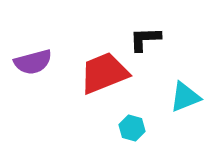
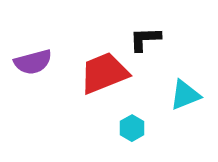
cyan triangle: moved 2 px up
cyan hexagon: rotated 15 degrees clockwise
